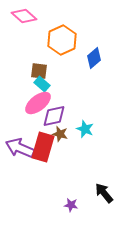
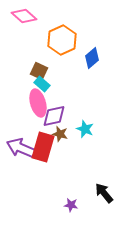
blue diamond: moved 2 px left
brown square: rotated 18 degrees clockwise
pink ellipse: rotated 68 degrees counterclockwise
purple arrow: moved 1 px right
